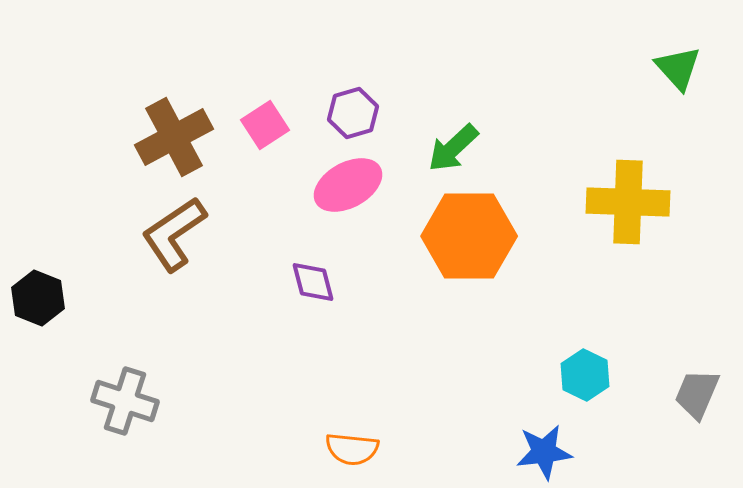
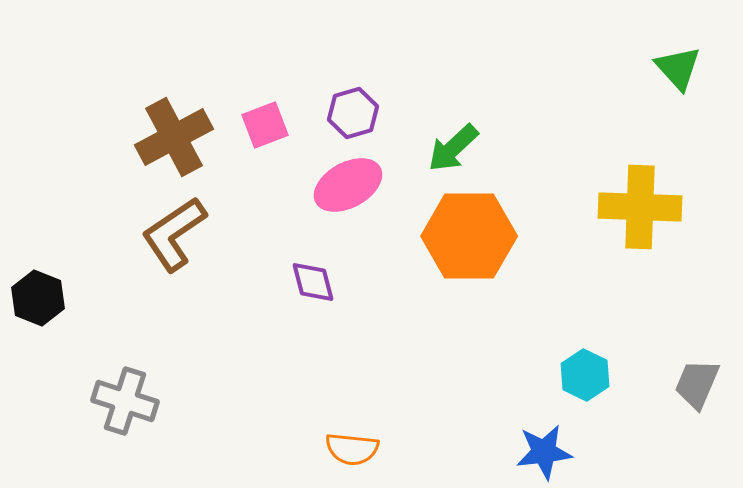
pink square: rotated 12 degrees clockwise
yellow cross: moved 12 px right, 5 px down
gray trapezoid: moved 10 px up
